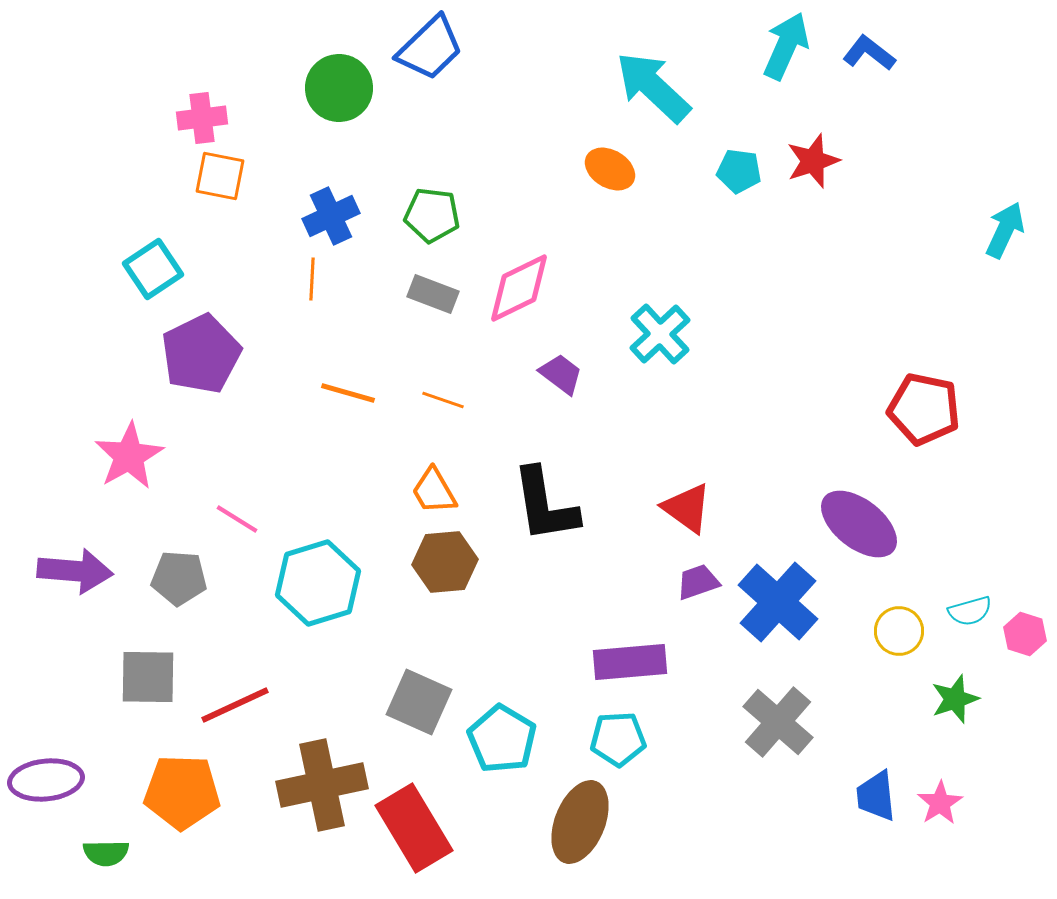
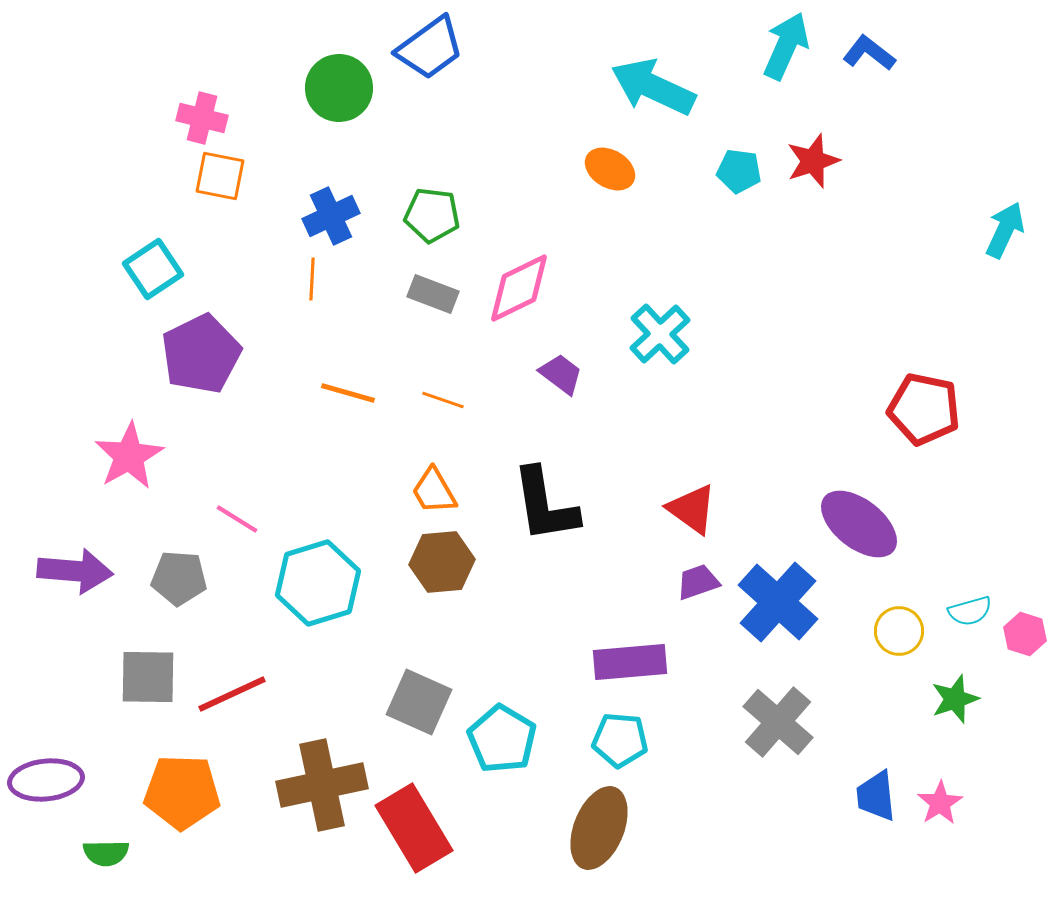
blue trapezoid at (430, 48): rotated 8 degrees clockwise
cyan arrow at (653, 87): rotated 18 degrees counterclockwise
pink cross at (202, 118): rotated 21 degrees clockwise
red triangle at (687, 508): moved 5 px right, 1 px down
brown hexagon at (445, 562): moved 3 px left
red line at (235, 705): moved 3 px left, 11 px up
cyan pentagon at (618, 739): moved 2 px right, 1 px down; rotated 8 degrees clockwise
brown ellipse at (580, 822): moved 19 px right, 6 px down
